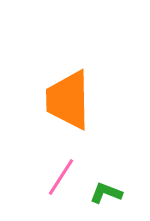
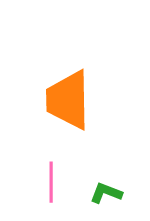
pink line: moved 10 px left, 5 px down; rotated 33 degrees counterclockwise
